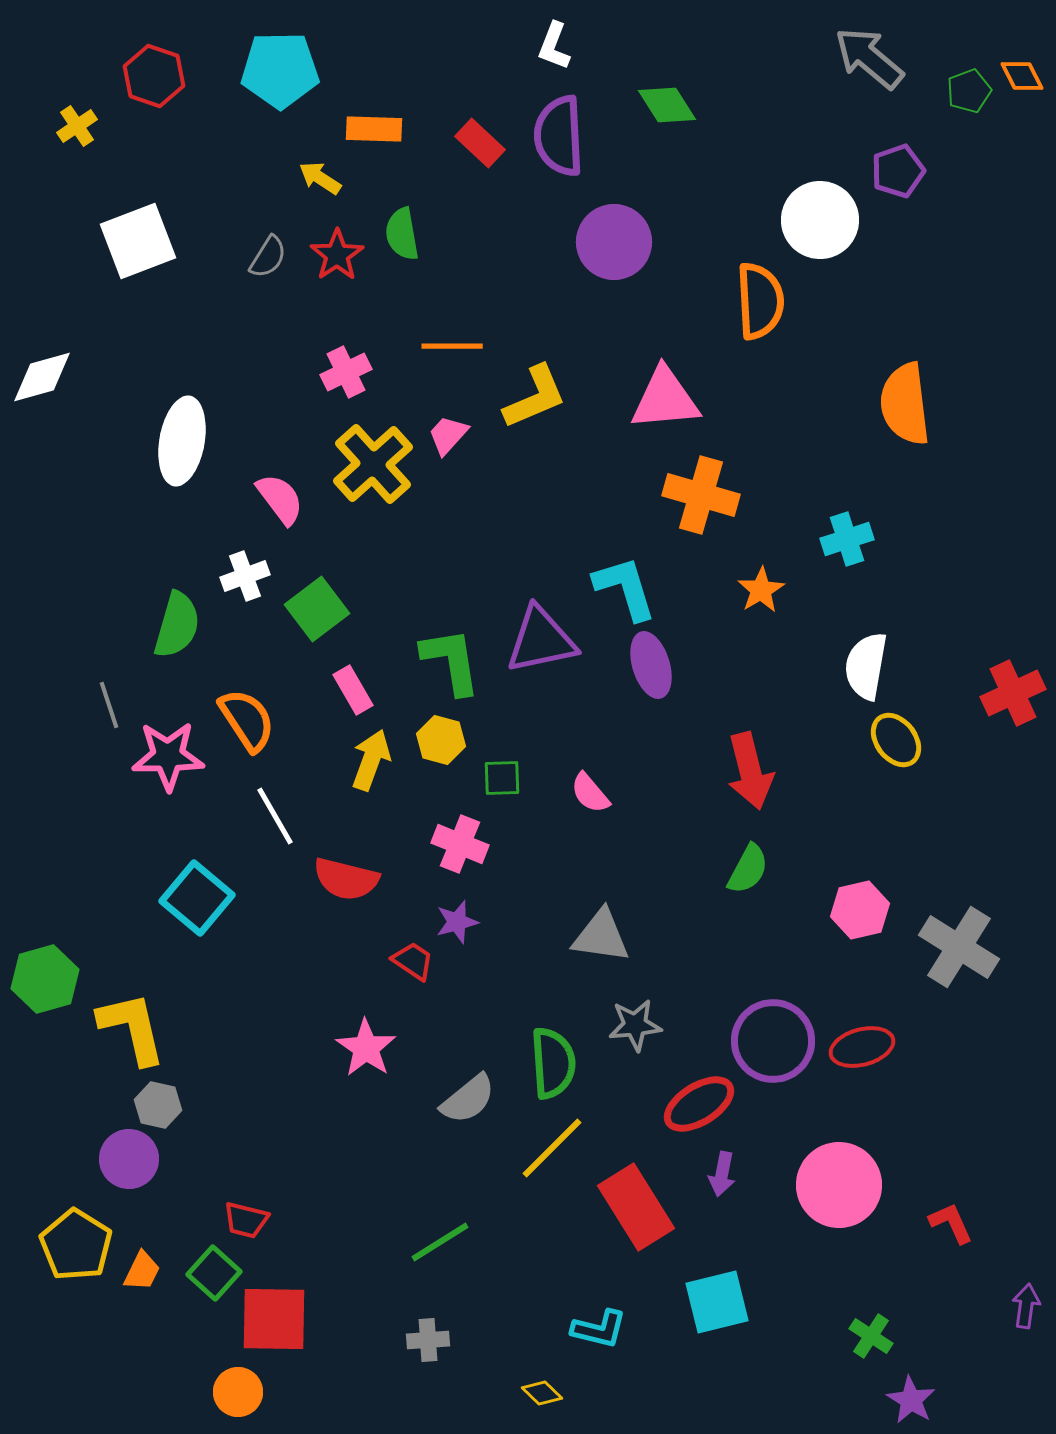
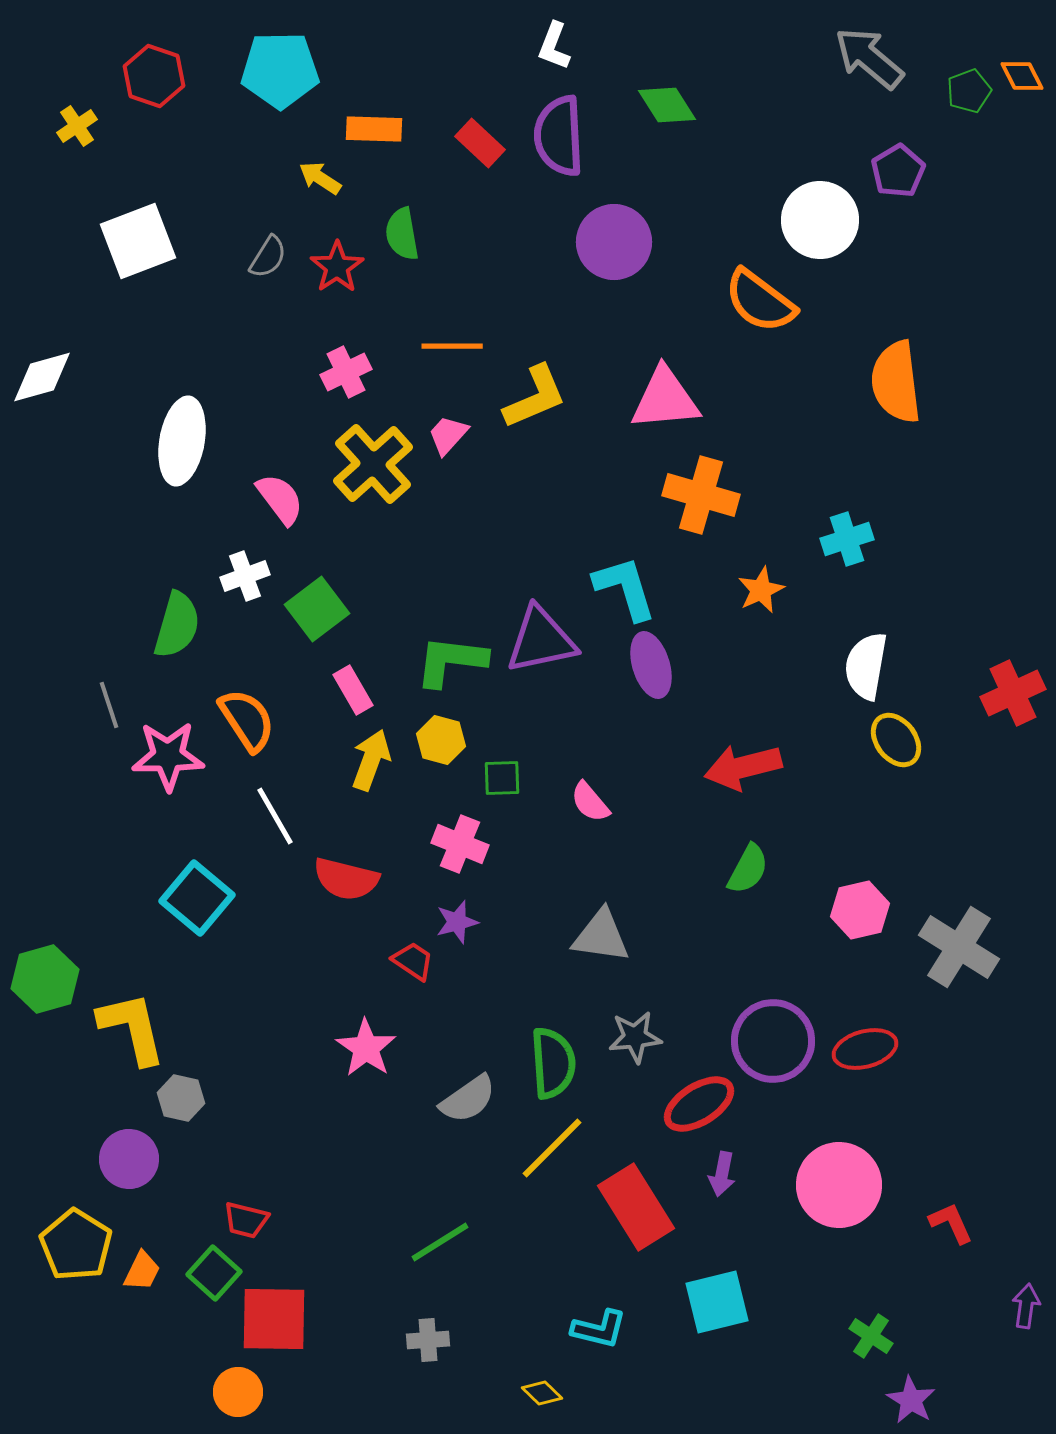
purple pentagon at (898, 171): rotated 12 degrees counterclockwise
red star at (337, 255): moved 12 px down
orange semicircle at (760, 301): rotated 130 degrees clockwise
orange semicircle at (905, 404): moved 9 px left, 22 px up
orange star at (761, 590): rotated 6 degrees clockwise
green L-shape at (451, 661): rotated 74 degrees counterclockwise
red arrow at (750, 771): moved 7 px left, 4 px up; rotated 90 degrees clockwise
pink semicircle at (590, 793): moved 9 px down
gray star at (635, 1025): moved 12 px down
red ellipse at (862, 1047): moved 3 px right, 2 px down
gray semicircle at (468, 1099): rotated 4 degrees clockwise
gray hexagon at (158, 1105): moved 23 px right, 7 px up
